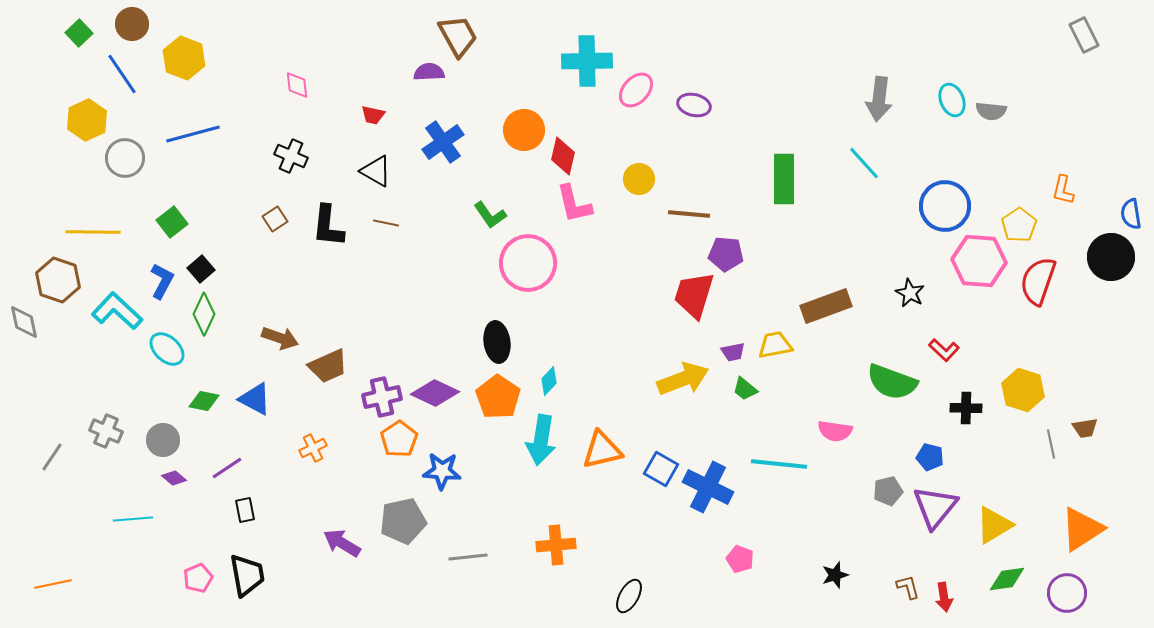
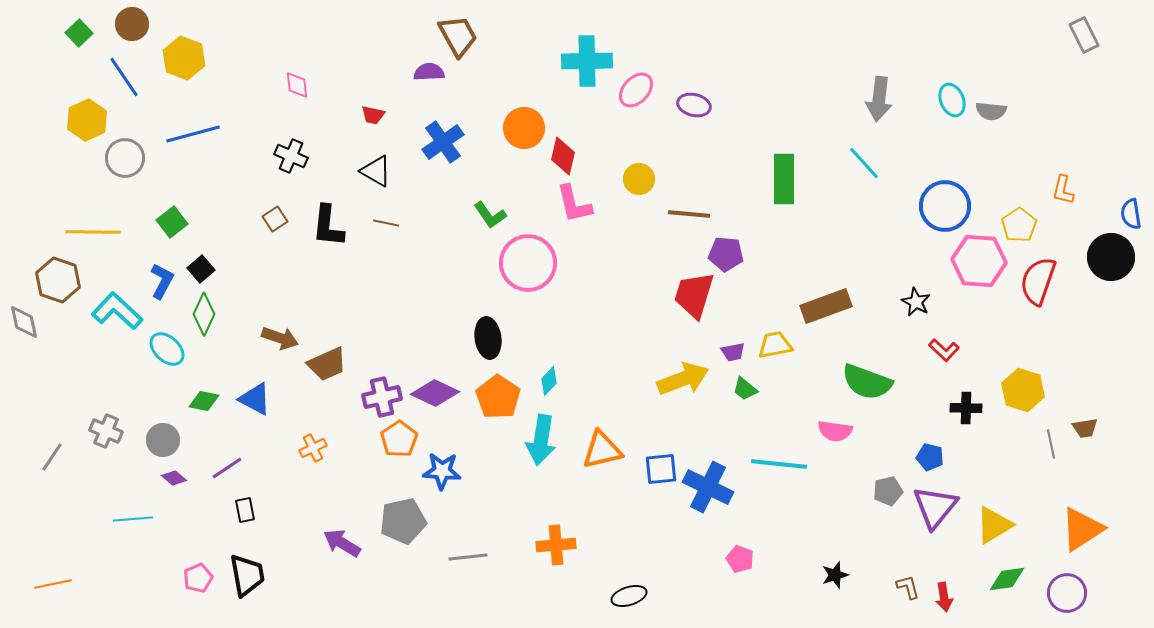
blue line at (122, 74): moved 2 px right, 3 px down
orange circle at (524, 130): moved 2 px up
black star at (910, 293): moved 6 px right, 9 px down
black ellipse at (497, 342): moved 9 px left, 4 px up
brown trapezoid at (328, 366): moved 1 px left, 2 px up
green semicircle at (892, 382): moved 25 px left
blue square at (661, 469): rotated 36 degrees counterclockwise
black ellipse at (629, 596): rotated 44 degrees clockwise
